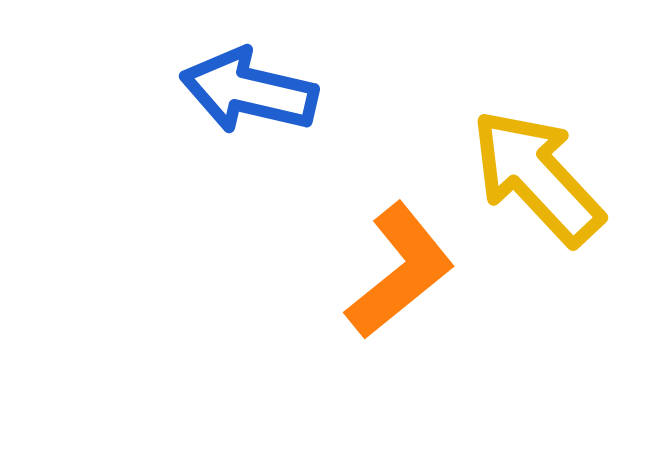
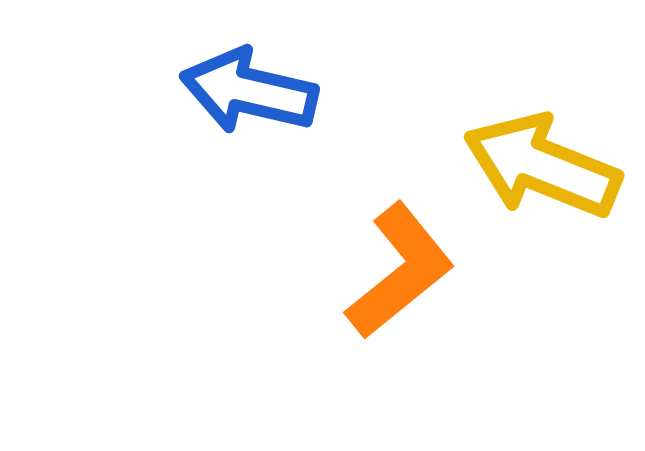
yellow arrow: moved 5 px right, 11 px up; rotated 25 degrees counterclockwise
